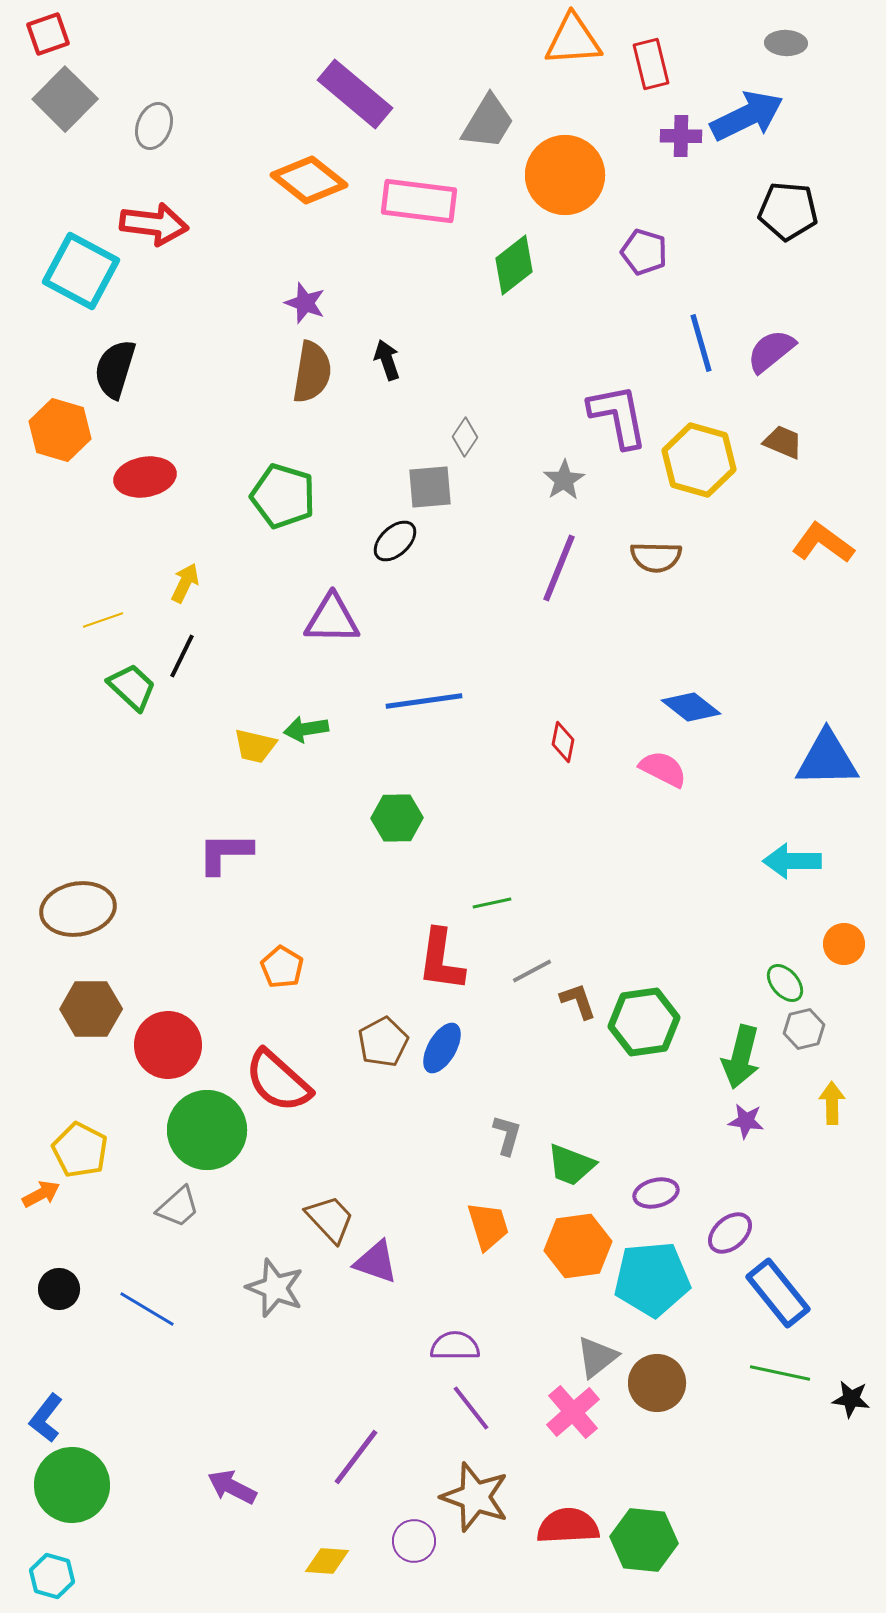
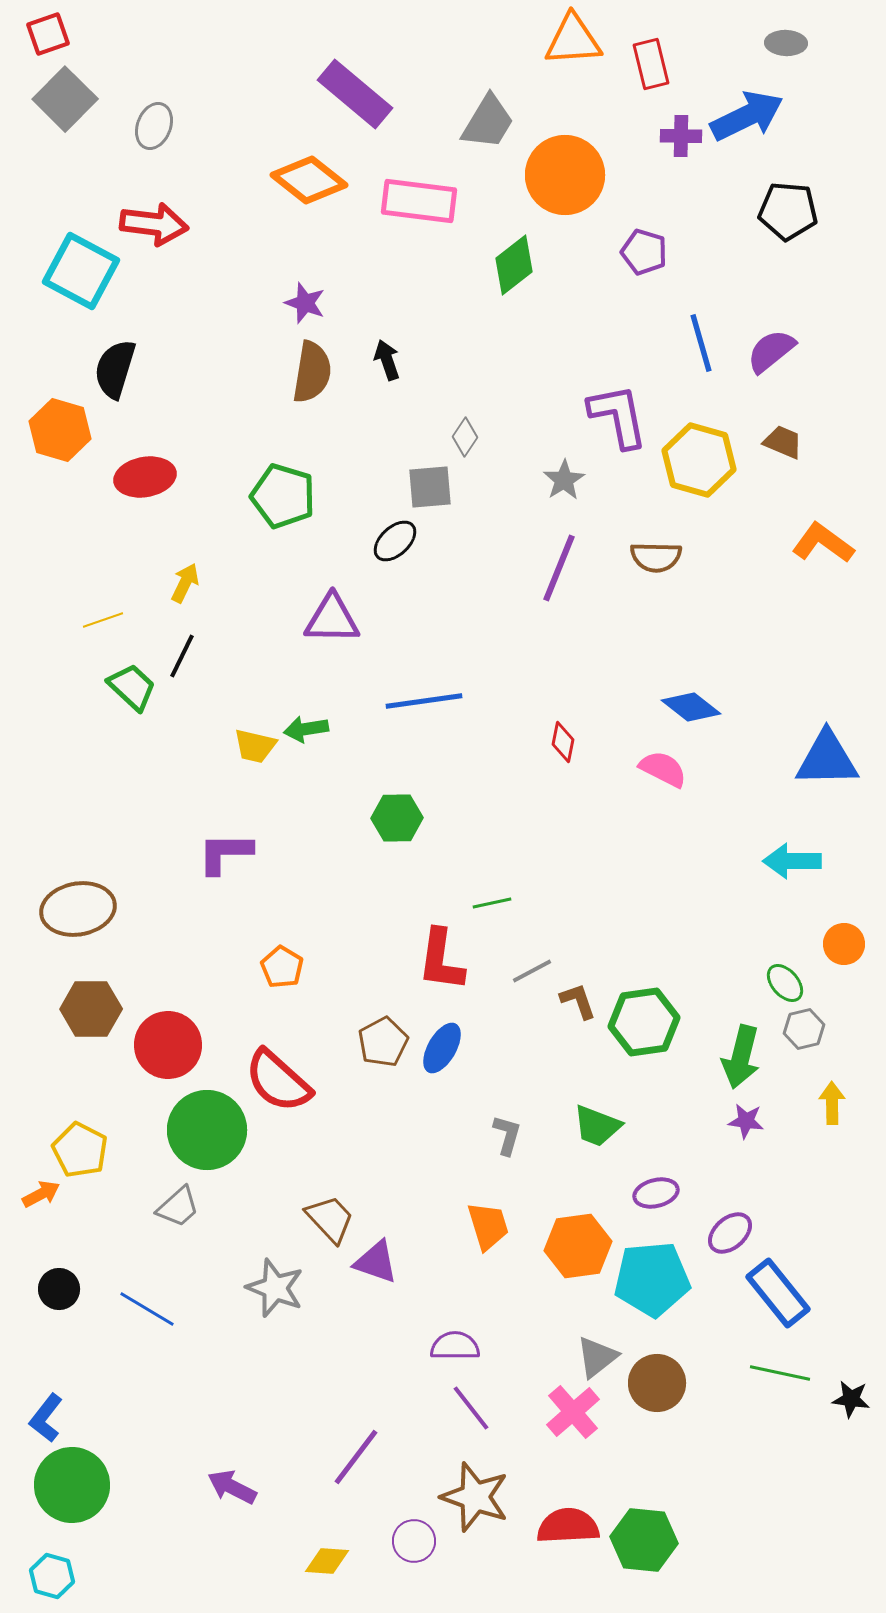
green trapezoid at (571, 1165): moved 26 px right, 39 px up
